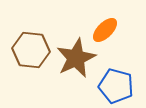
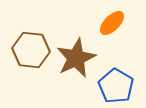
orange ellipse: moved 7 px right, 7 px up
blue pentagon: rotated 16 degrees clockwise
